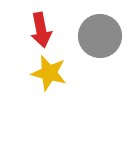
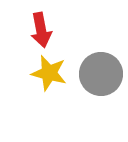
gray circle: moved 1 px right, 38 px down
